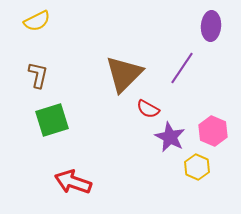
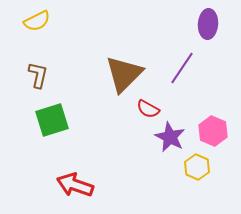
purple ellipse: moved 3 px left, 2 px up
red arrow: moved 2 px right, 3 px down
